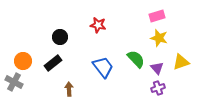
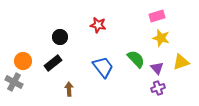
yellow star: moved 2 px right
